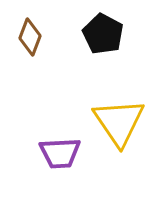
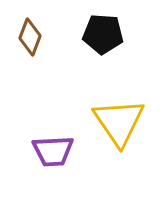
black pentagon: rotated 24 degrees counterclockwise
purple trapezoid: moved 7 px left, 2 px up
